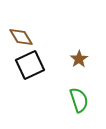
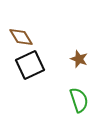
brown star: rotated 18 degrees counterclockwise
